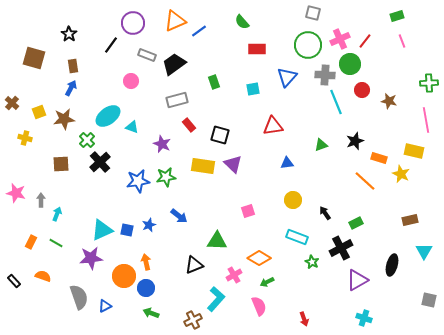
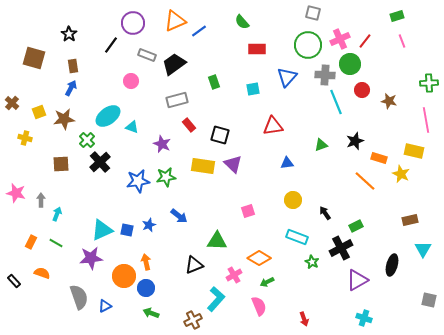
green rectangle at (356, 223): moved 3 px down
cyan triangle at (424, 251): moved 1 px left, 2 px up
orange semicircle at (43, 276): moved 1 px left, 3 px up
